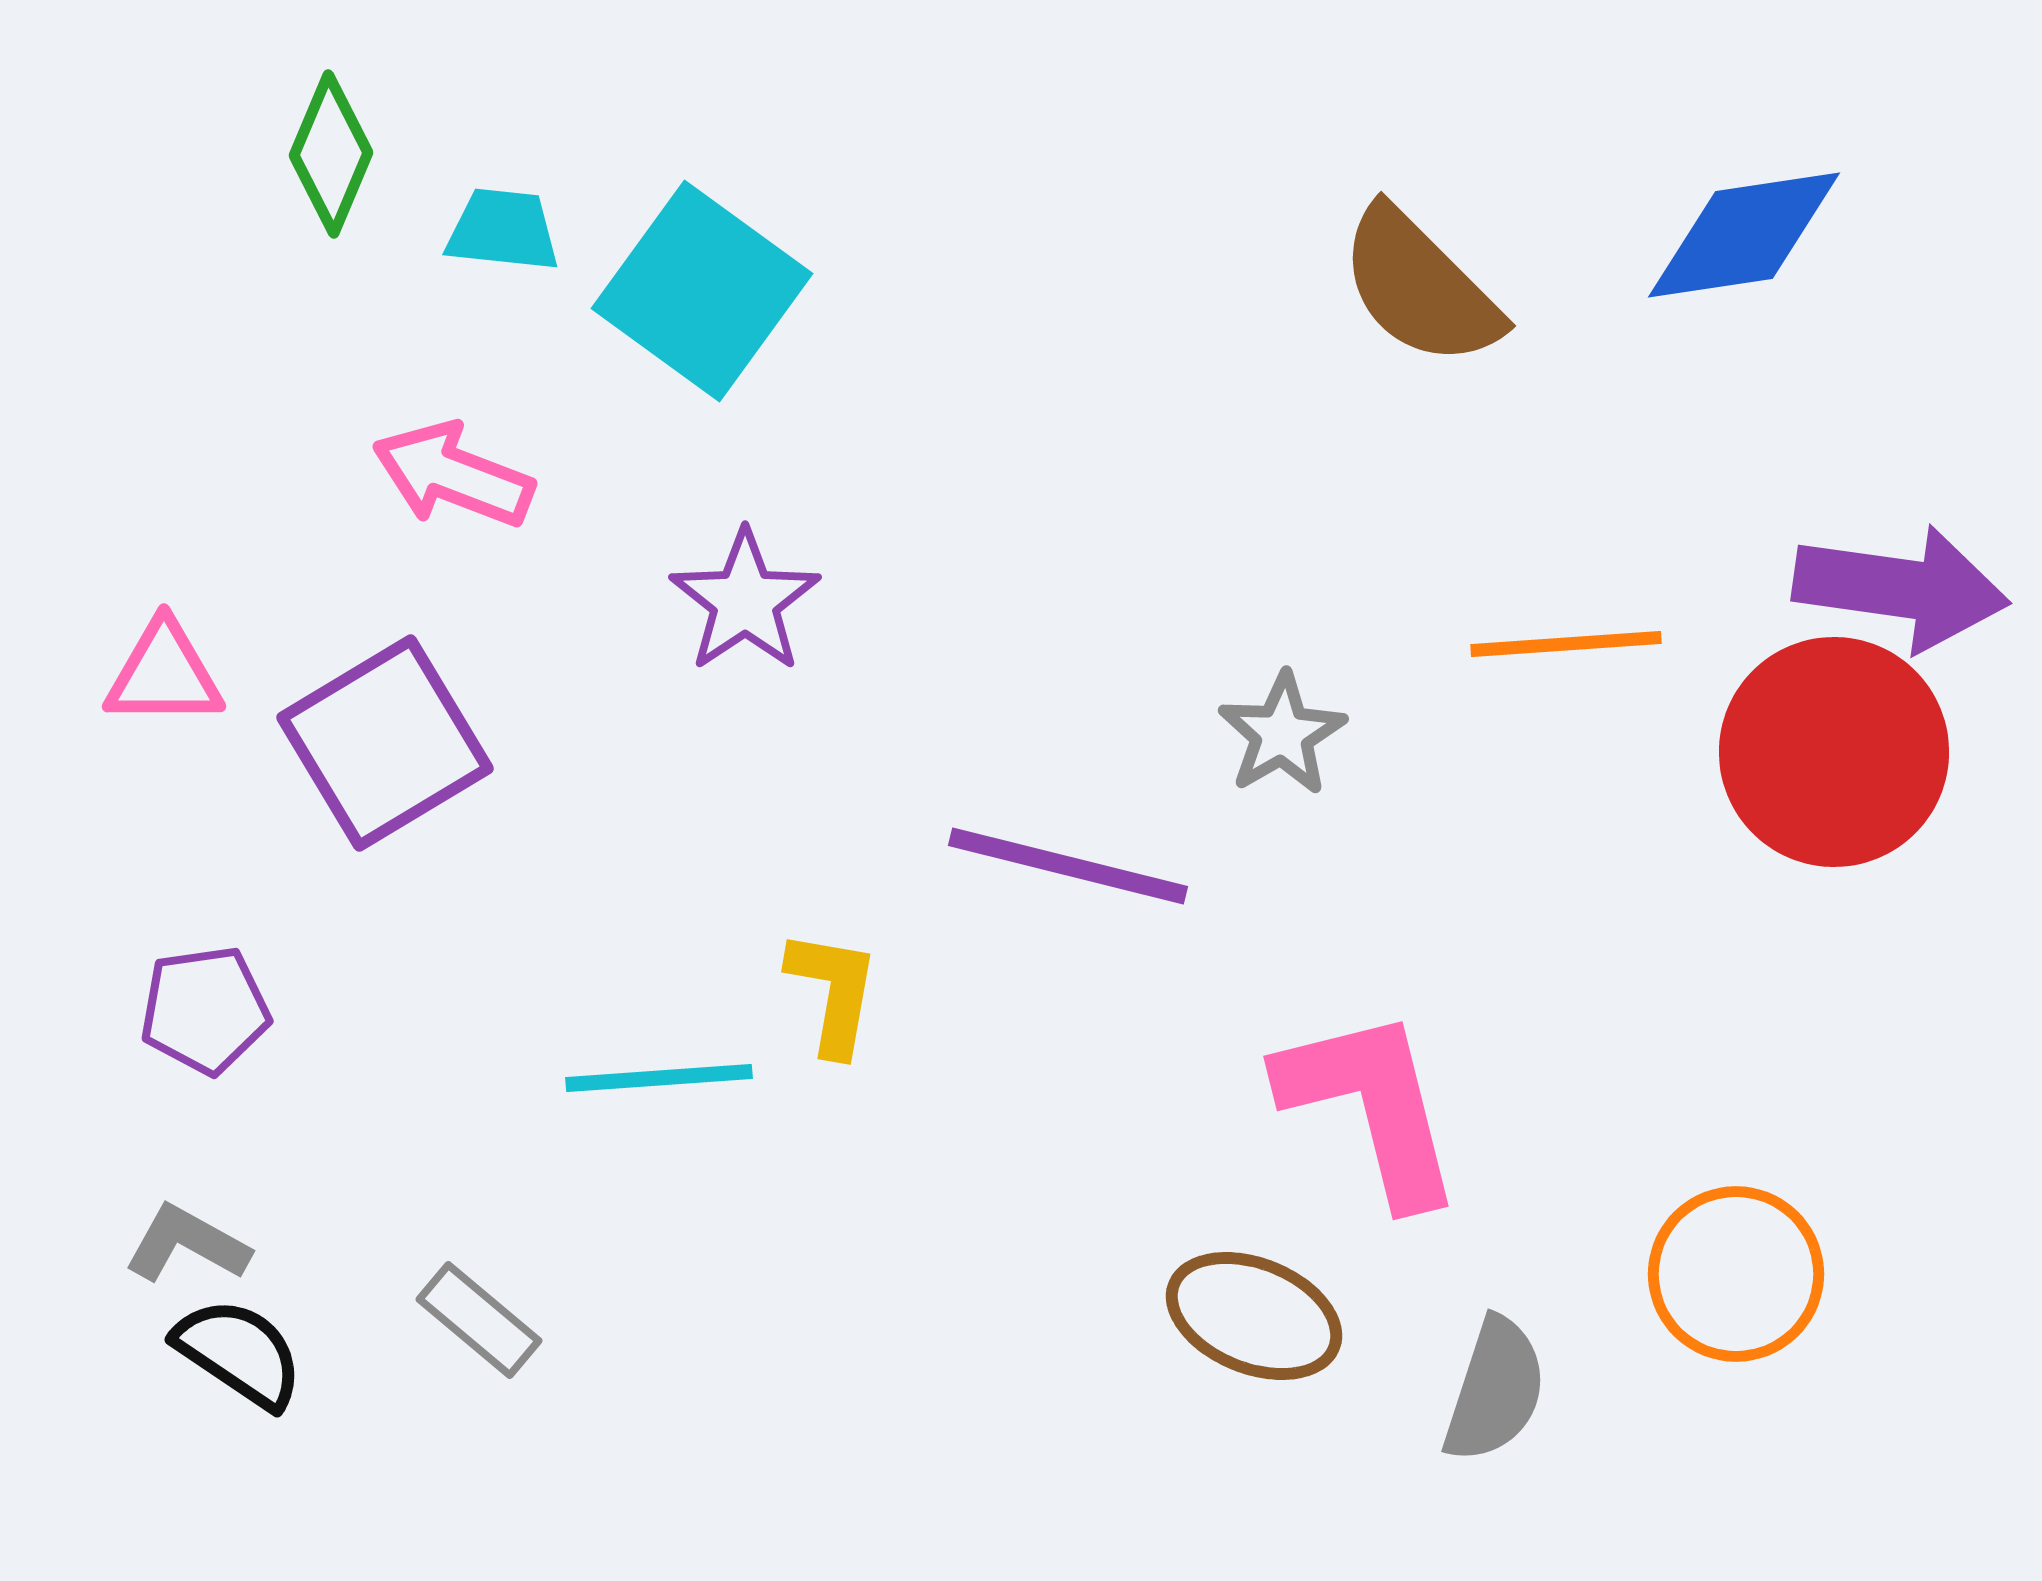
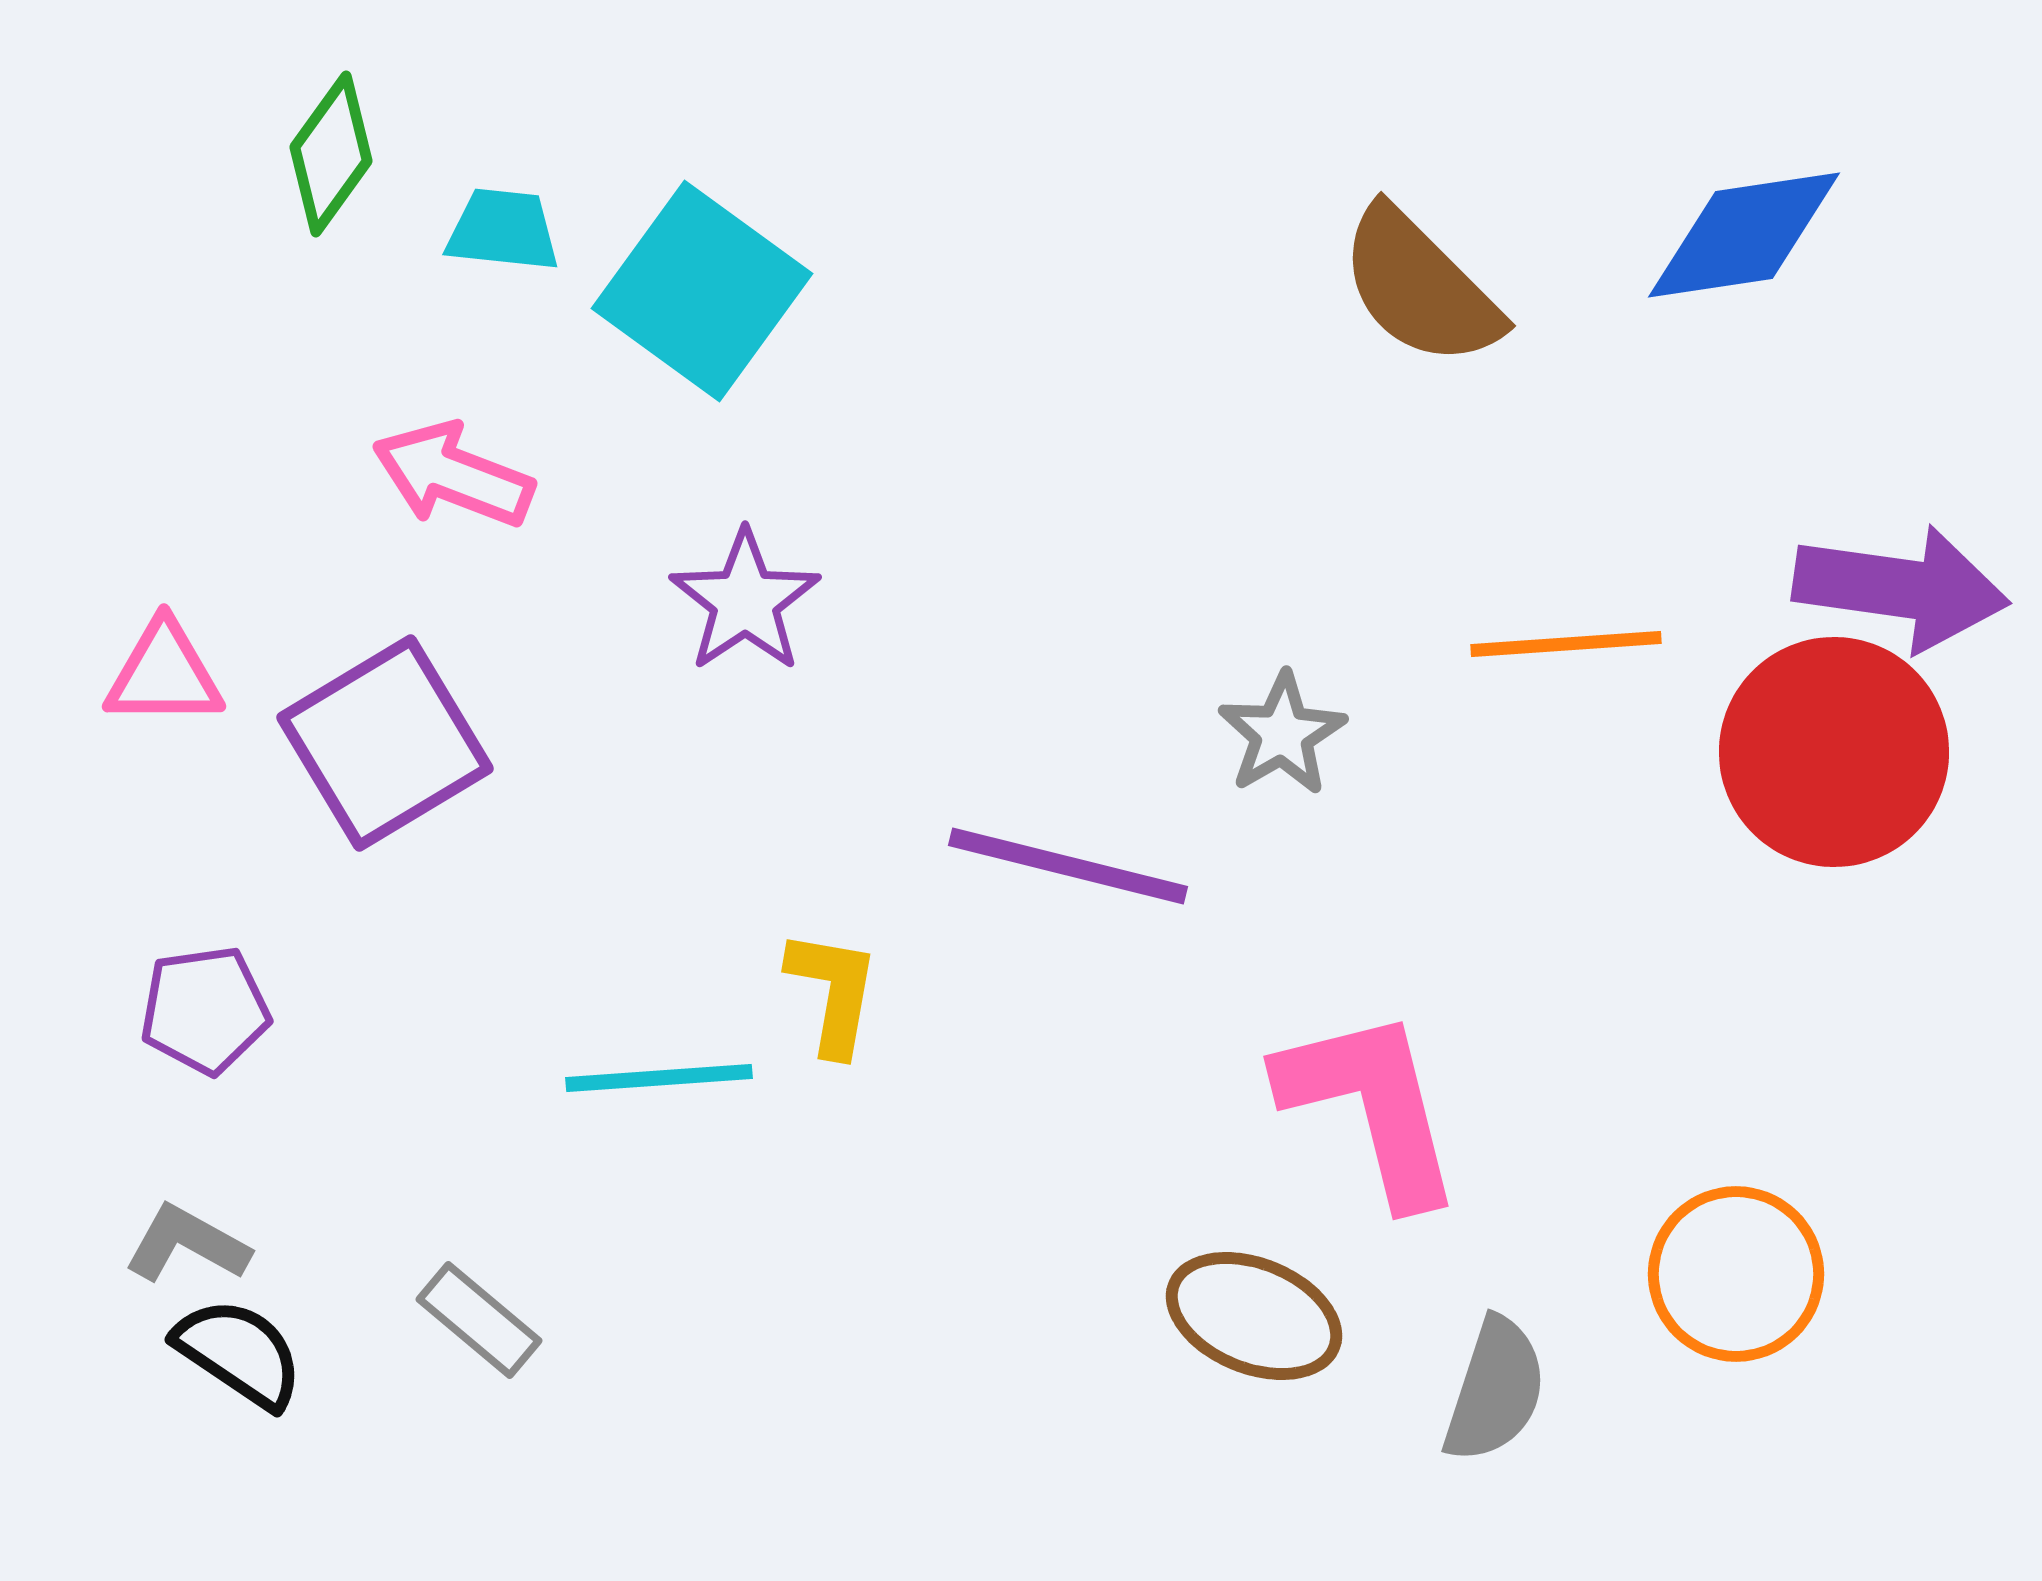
green diamond: rotated 13 degrees clockwise
